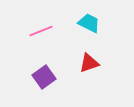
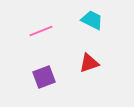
cyan trapezoid: moved 3 px right, 3 px up
purple square: rotated 15 degrees clockwise
